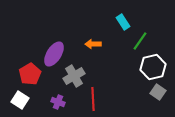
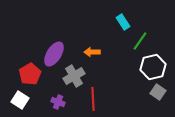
orange arrow: moved 1 px left, 8 px down
